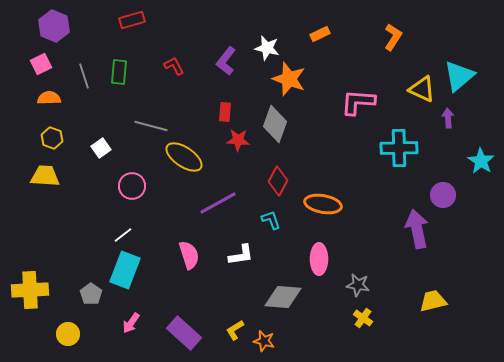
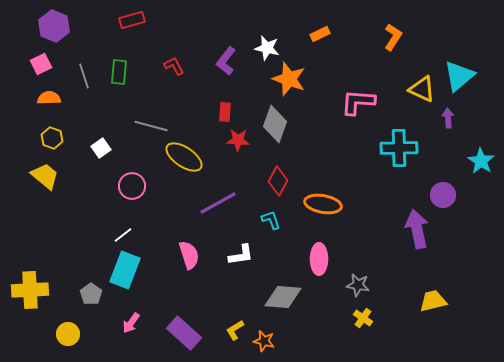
yellow trapezoid at (45, 176): rotated 36 degrees clockwise
